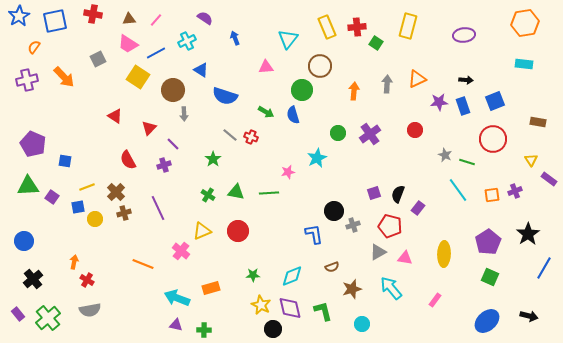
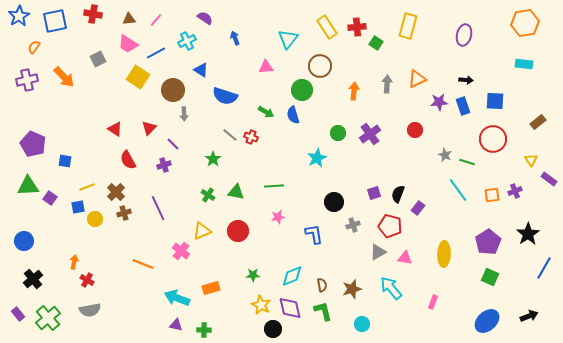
yellow rectangle at (327, 27): rotated 10 degrees counterclockwise
purple ellipse at (464, 35): rotated 70 degrees counterclockwise
blue square at (495, 101): rotated 24 degrees clockwise
red triangle at (115, 116): moved 13 px down
brown rectangle at (538, 122): rotated 49 degrees counterclockwise
pink star at (288, 172): moved 10 px left, 45 px down
green line at (269, 193): moved 5 px right, 7 px up
purple square at (52, 197): moved 2 px left, 1 px down
black circle at (334, 211): moved 9 px up
brown semicircle at (332, 267): moved 10 px left, 18 px down; rotated 80 degrees counterclockwise
pink rectangle at (435, 300): moved 2 px left, 2 px down; rotated 16 degrees counterclockwise
black arrow at (529, 316): rotated 36 degrees counterclockwise
